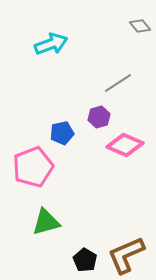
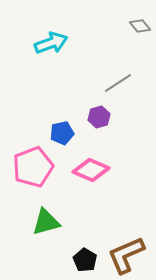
cyan arrow: moved 1 px up
pink diamond: moved 34 px left, 25 px down
